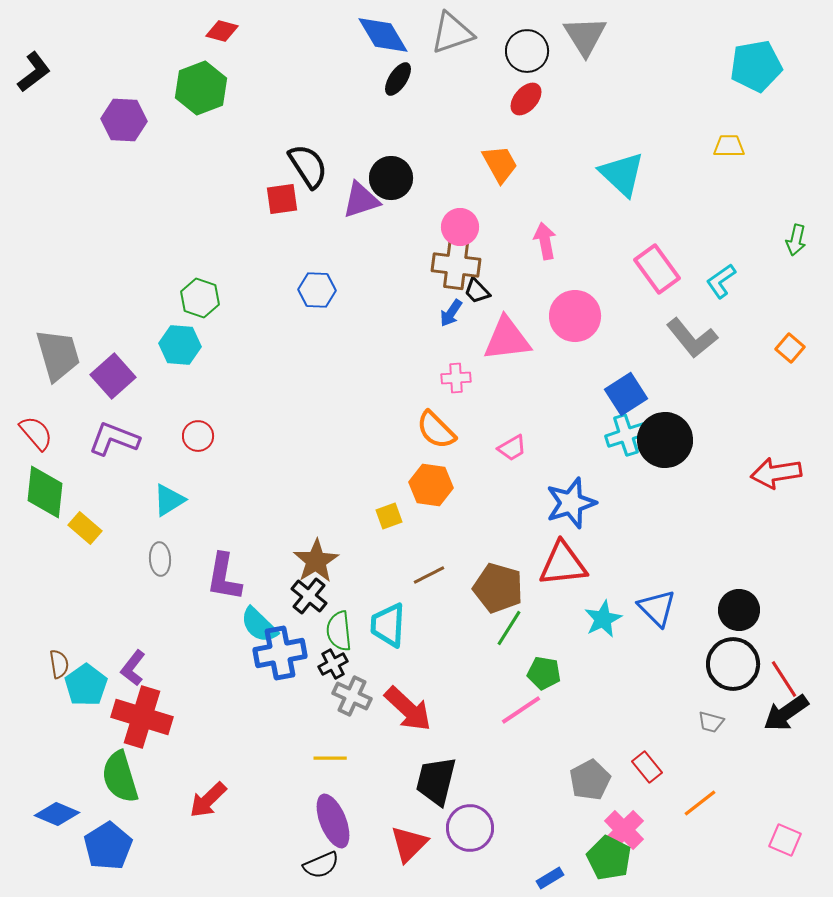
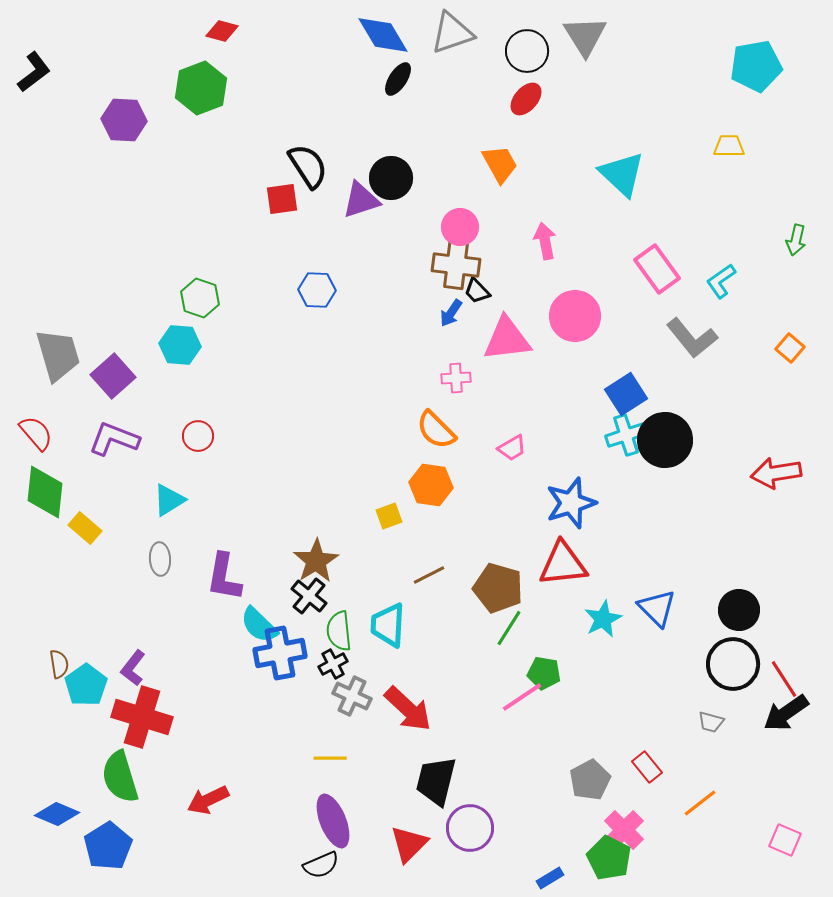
pink line at (521, 710): moved 1 px right, 13 px up
red arrow at (208, 800): rotated 18 degrees clockwise
